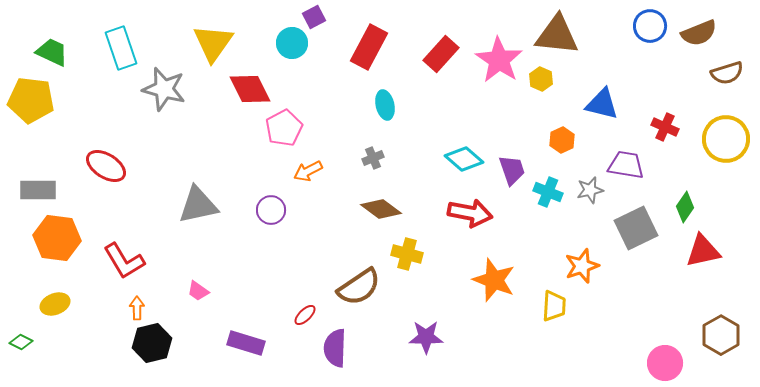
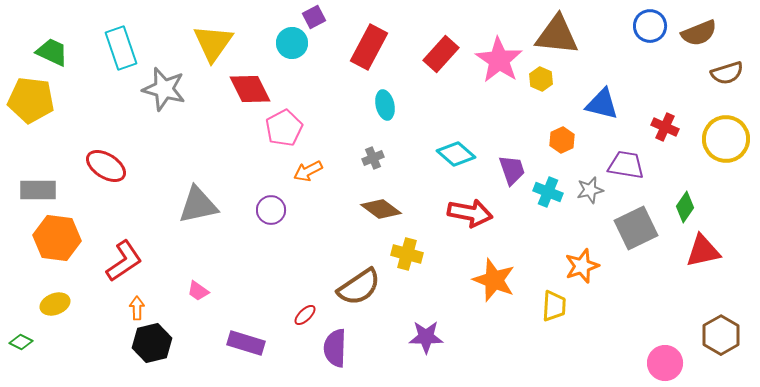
cyan diamond at (464, 159): moved 8 px left, 5 px up
red L-shape at (124, 261): rotated 93 degrees counterclockwise
